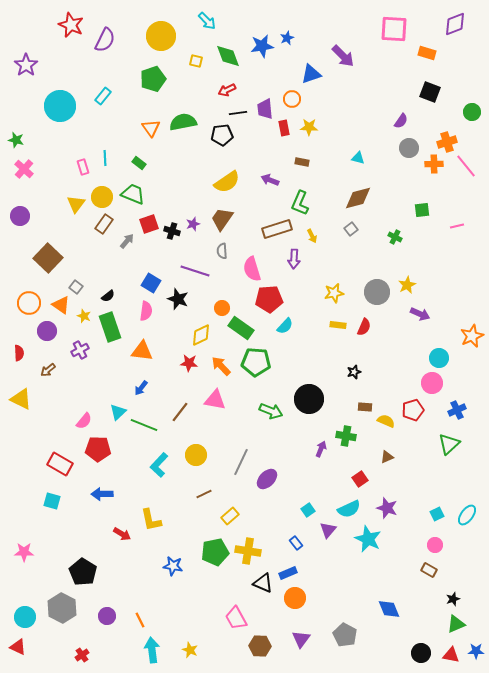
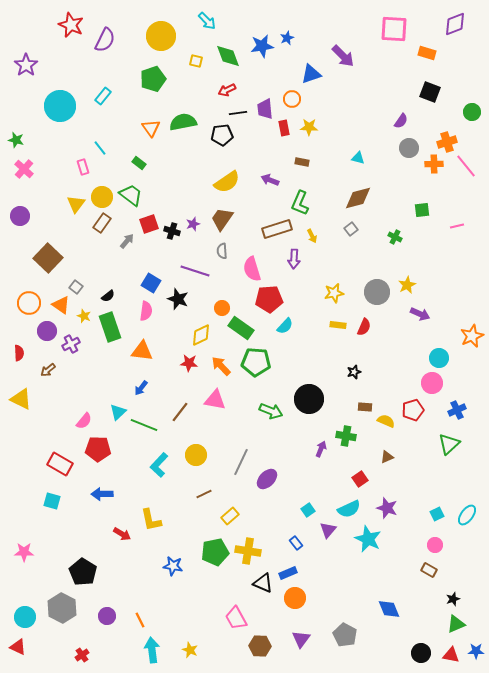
cyan line at (105, 158): moved 5 px left, 10 px up; rotated 35 degrees counterclockwise
green trapezoid at (133, 194): moved 2 px left, 1 px down; rotated 15 degrees clockwise
brown rectangle at (104, 224): moved 2 px left, 1 px up
purple cross at (80, 350): moved 9 px left, 6 px up
